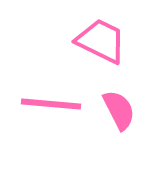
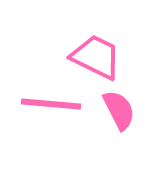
pink trapezoid: moved 5 px left, 16 px down
